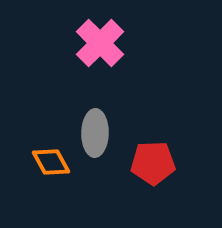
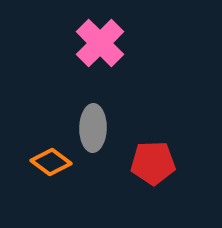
gray ellipse: moved 2 px left, 5 px up
orange diamond: rotated 24 degrees counterclockwise
